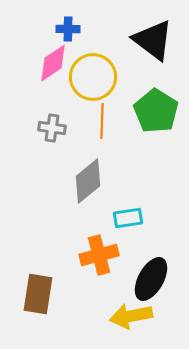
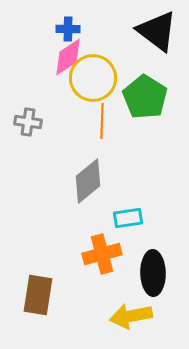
black triangle: moved 4 px right, 9 px up
pink diamond: moved 15 px right, 6 px up
yellow circle: moved 1 px down
green pentagon: moved 11 px left, 14 px up
gray cross: moved 24 px left, 6 px up
orange cross: moved 3 px right, 1 px up
black ellipse: moved 2 px right, 6 px up; rotated 30 degrees counterclockwise
brown rectangle: moved 1 px down
